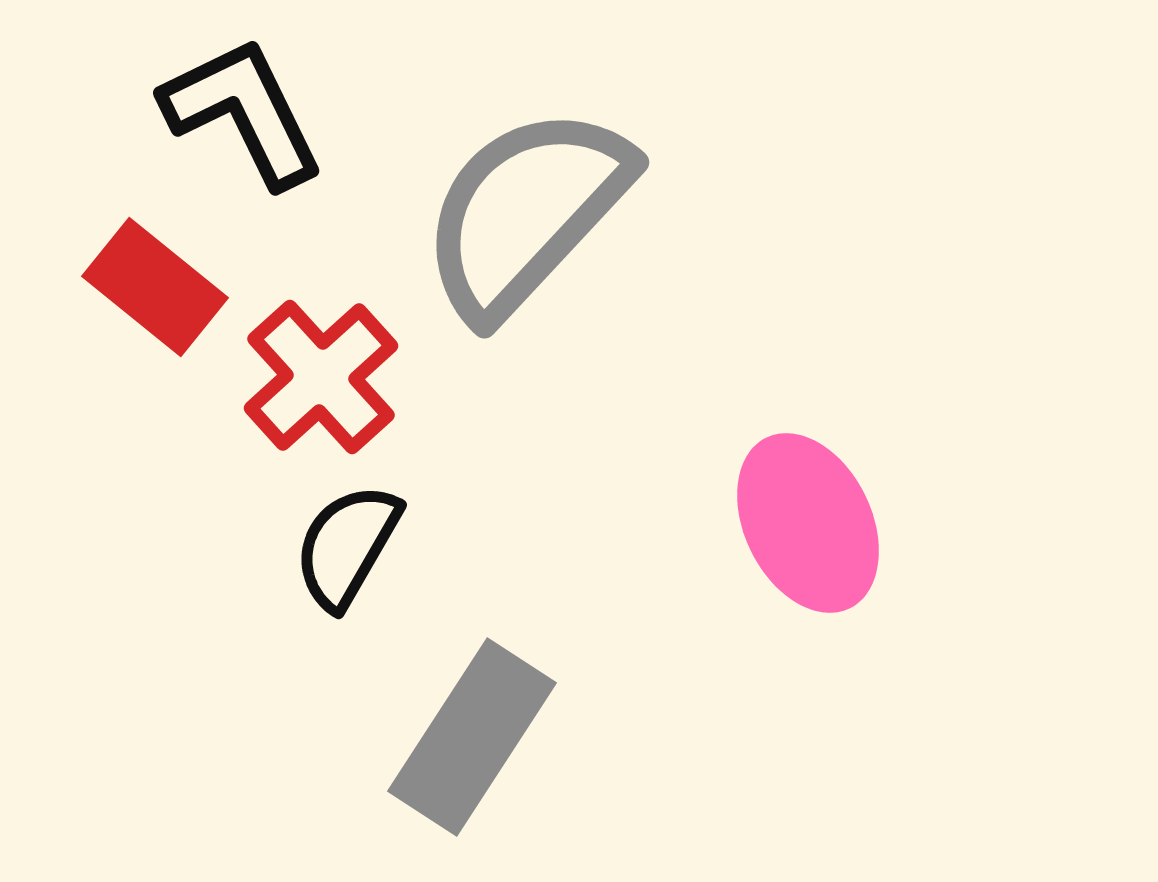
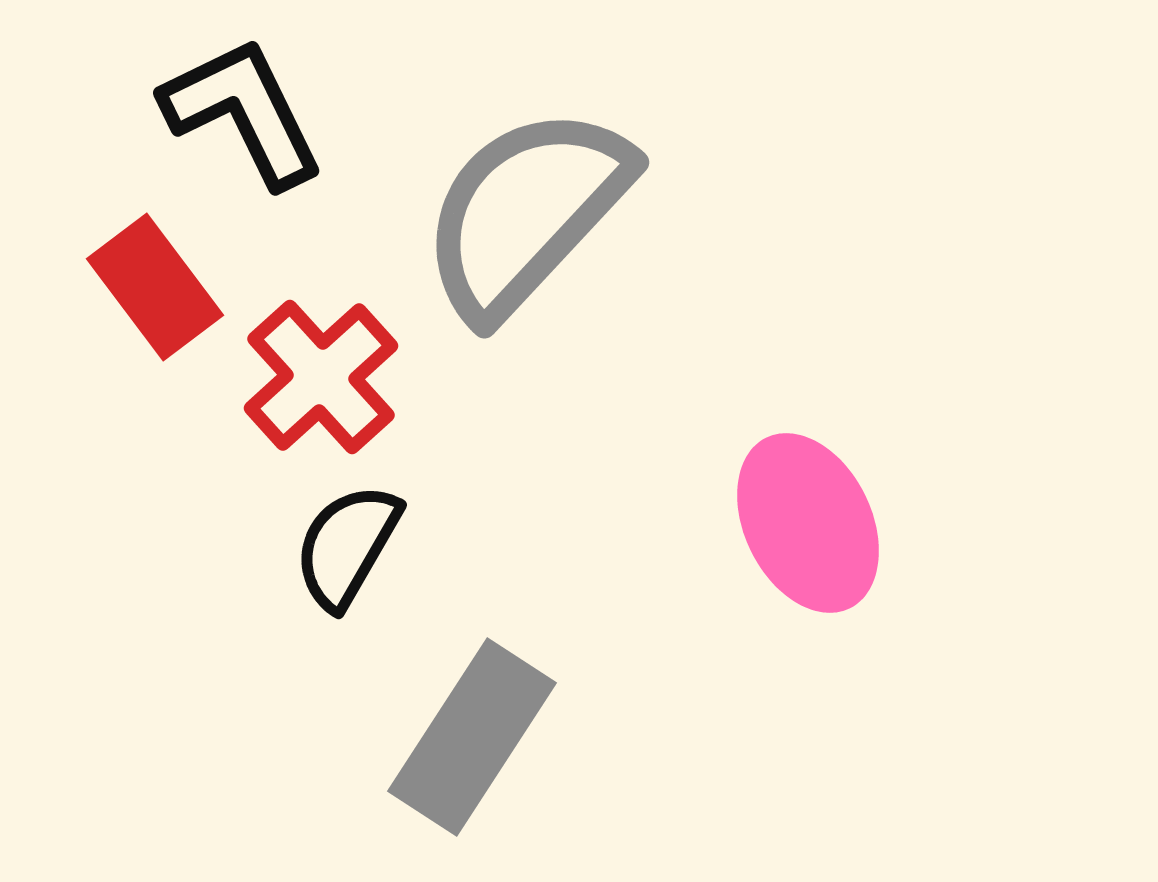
red rectangle: rotated 14 degrees clockwise
